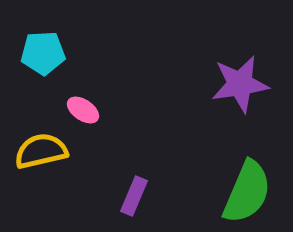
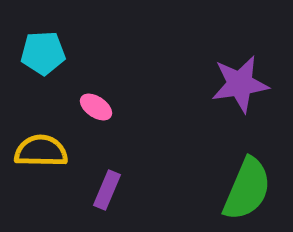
pink ellipse: moved 13 px right, 3 px up
yellow semicircle: rotated 14 degrees clockwise
green semicircle: moved 3 px up
purple rectangle: moved 27 px left, 6 px up
